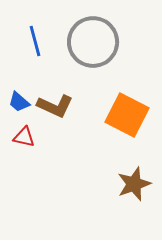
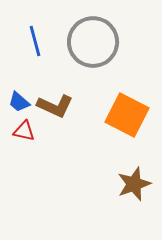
red triangle: moved 6 px up
